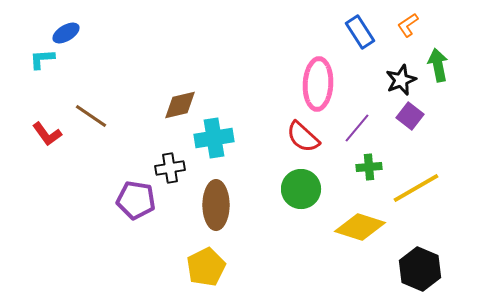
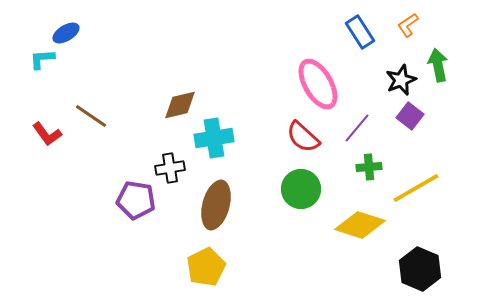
pink ellipse: rotated 33 degrees counterclockwise
brown ellipse: rotated 15 degrees clockwise
yellow diamond: moved 2 px up
